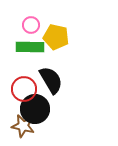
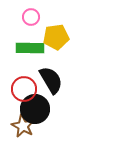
pink circle: moved 8 px up
yellow pentagon: rotated 20 degrees counterclockwise
green rectangle: moved 1 px down
brown star: rotated 15 degrees clockwise
